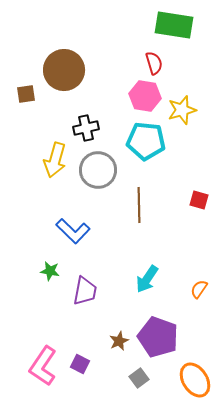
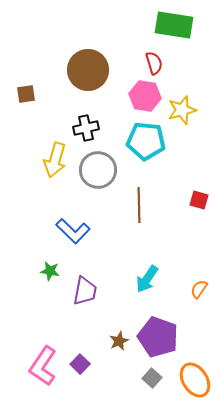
brown circle: moved 24 px right
purple square: rotated 18 degrees clockwise
gray square: moved 13 px right; rotated 12 degrees counterclockwise
